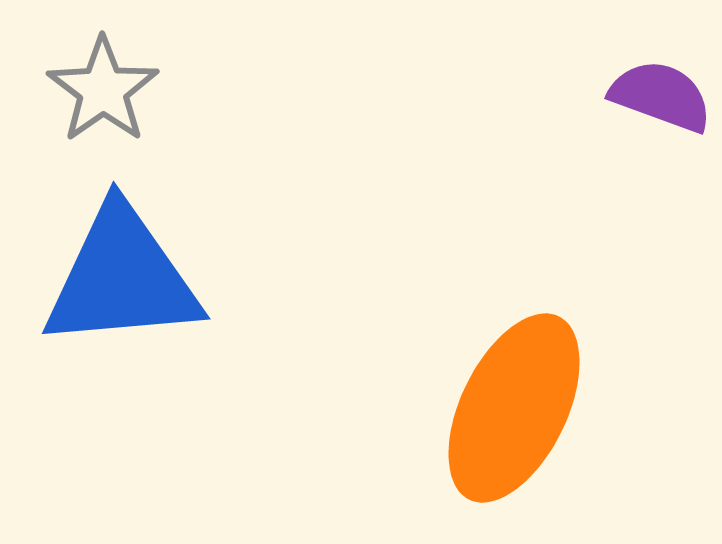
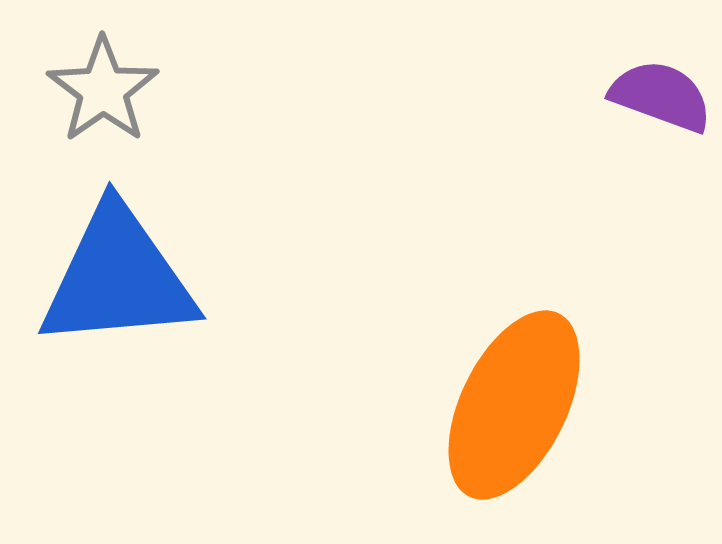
blue triangle: moved 4 px left
orange ellipse: moved 3 px up
